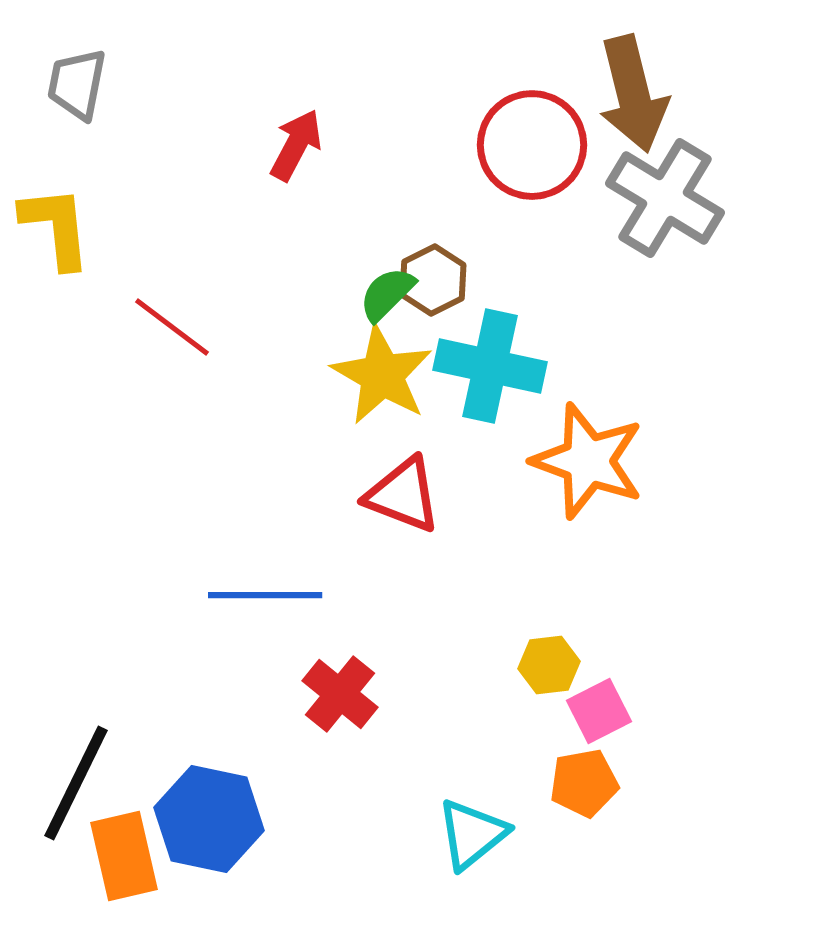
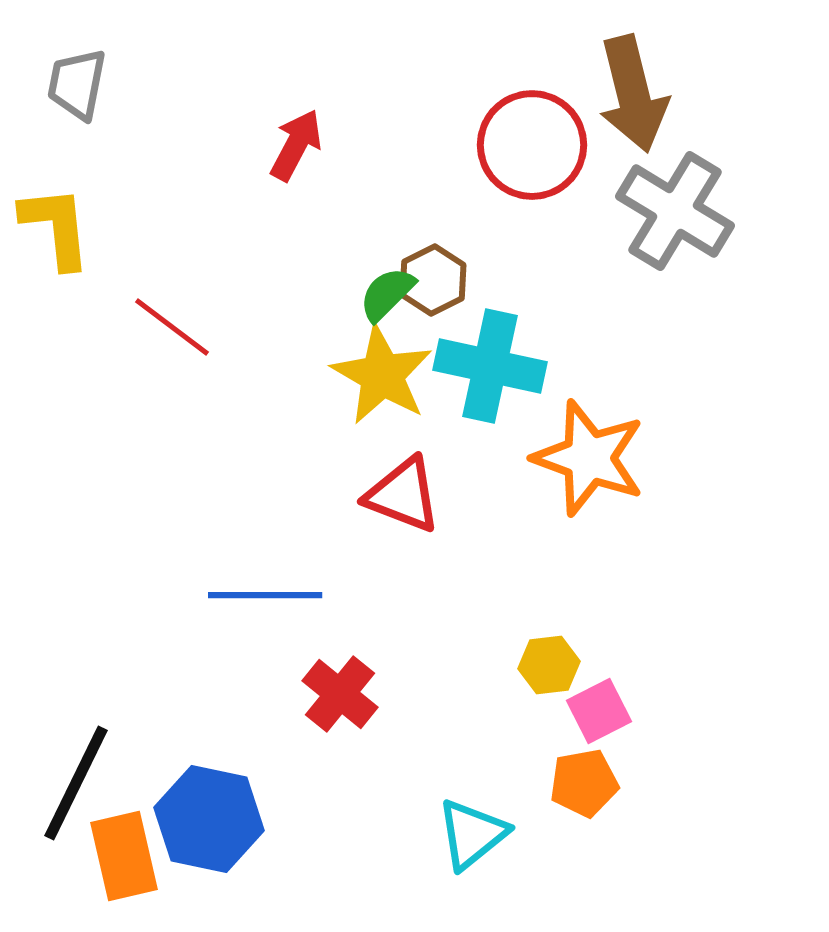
gray cross: moved 10 px right, 13 px down
orange star: moved 1 px right, 3 px up
